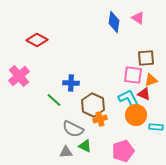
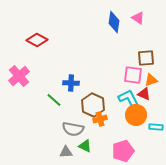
gray semicircle: rotated 15 degrees counterclockwise
